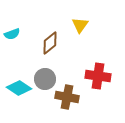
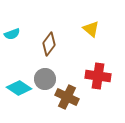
yellow triangle: moved 11 px right, 4 px down; rotated 24 degrees counterclockwise
brown diamond: moved 1 px left, 1 px down; rotated 15 degrees counterclockwise
brown cross: rotated 15 degrees clockwise
